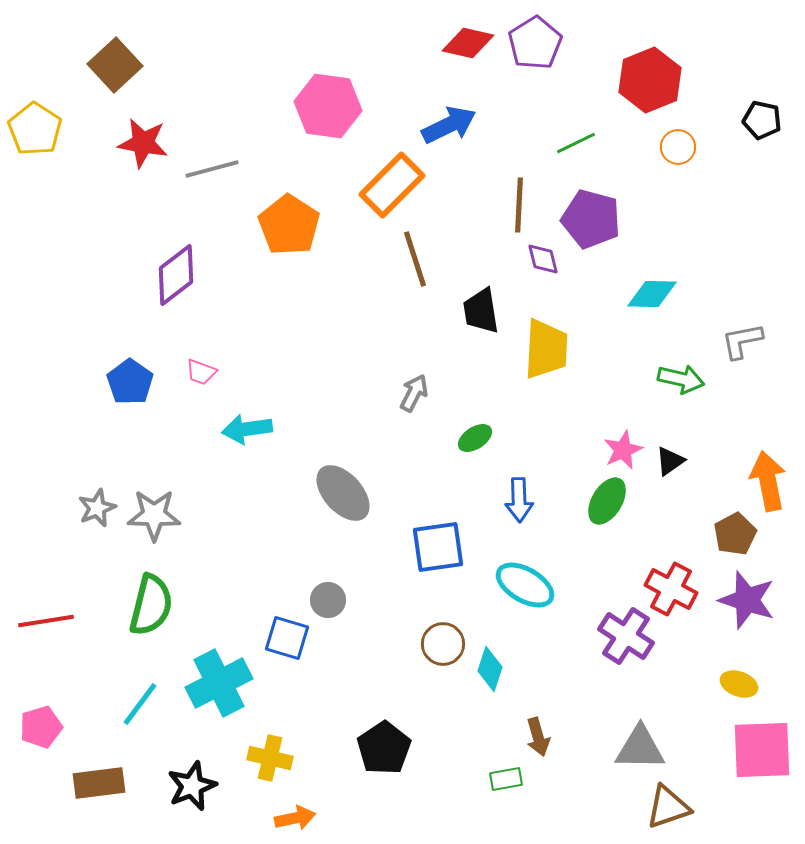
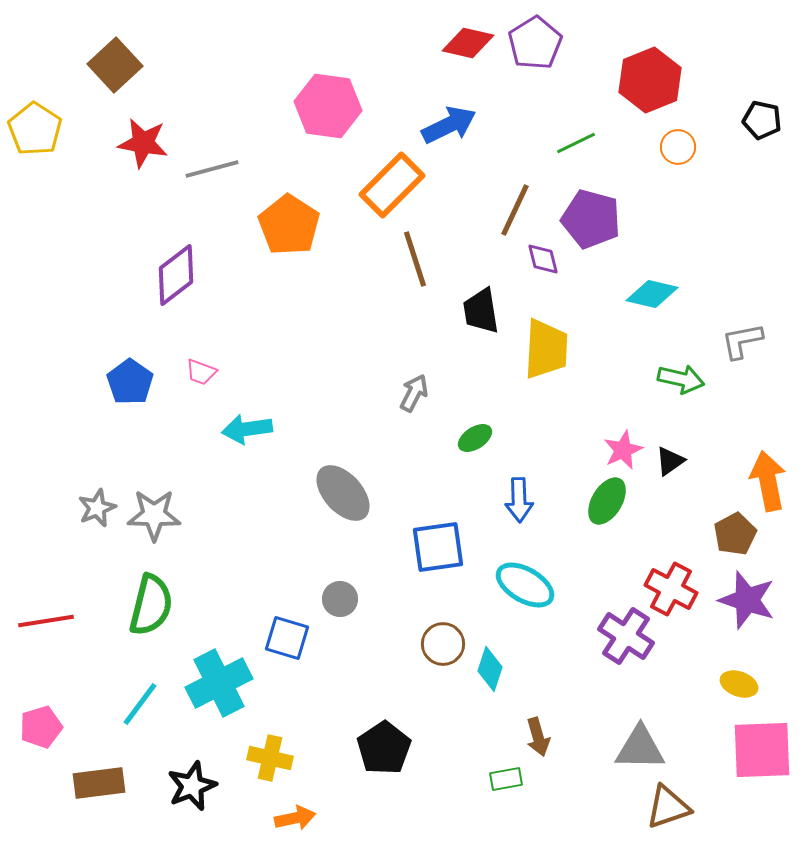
brown line at (519, 205): moved 4 px left, 5 px down; rotated 22 degrees clockwise
cyan diamond at (652, 294): rotated 12 degrees clockwise
gray circle at (328, 600): moved 12 px right, 1 px up
